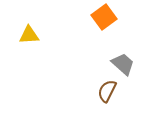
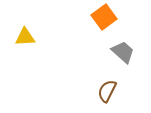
yellow triangle: moved 4 px left, 2 px down
gray trapezoid: moved 12 px up
